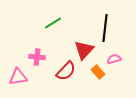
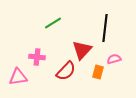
red triangle: moved 2 px left
orange rectangle: rotated 56 degrees clockwise
